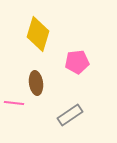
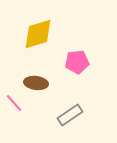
yellow diamond: rotated 56 degrees clockwise
brown ellipse: rotated 75 degrees counterclockwise
pink line: rotated 42 degrees clockwise
